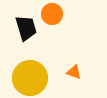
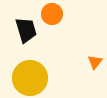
black trapezoid: moved 2 px down
orange triangle: moved 21 px right, 10 px up; rotated 49 degrees clockwise
